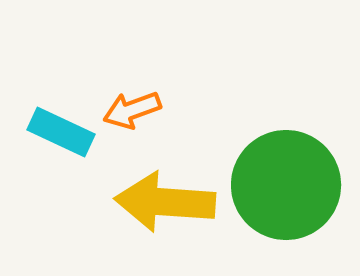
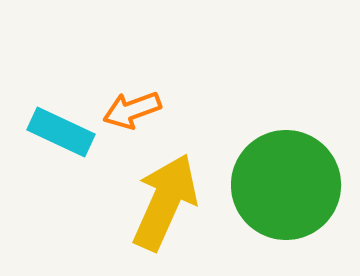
yellow arrow: rotated 110 degrees clockwise
